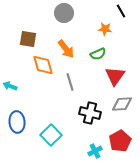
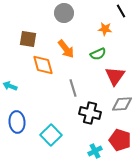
gray line: moved 3 px right, 6 px down
red pentagon: moved 1 px up; rotated 25 degrees counterclockwise
